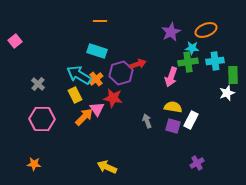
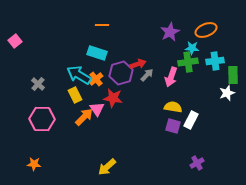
orange line: moved 2 px right, 4 px down
purple star: moved 1 px left
cyan rectangle: moved 2 px down
gray arrow: moved 46 px up; rotated 64 degrees clockwise
yellow arrow: rotated 66 degrees counterclockwise
